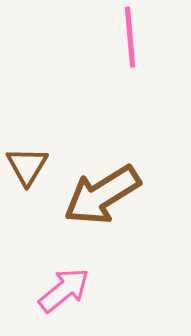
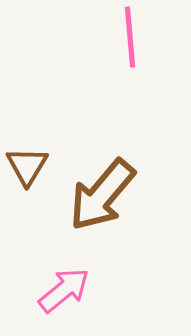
brown arrow: rotated 18 degrees counterclockwise
